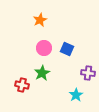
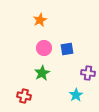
blue square: rotated 32 degrees counterclockwise
red cross: moved 2 px right, 11 px down
